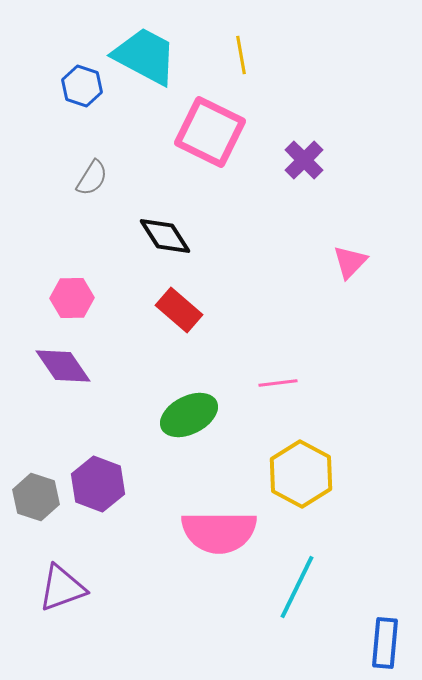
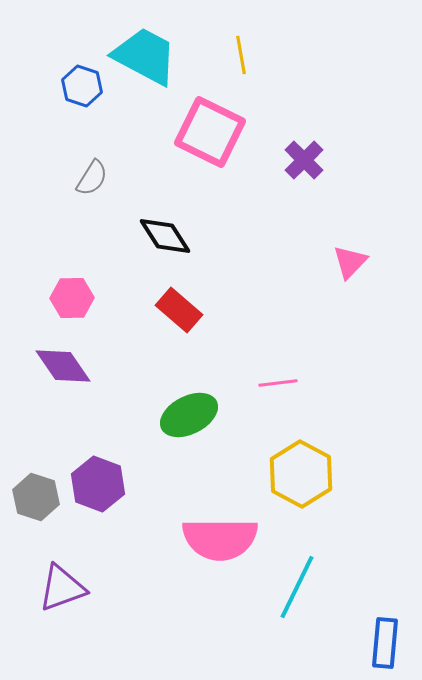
pink semicircle: moved 1 px right, 7 px down
